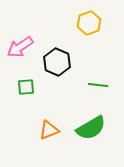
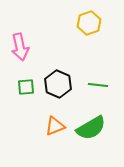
pink arrow: rotated 68 degrees counterclockwise
black hexagon: moved 1 px right, 22 px down
orange triangle: moved 6 px right, 4 px up
